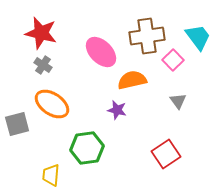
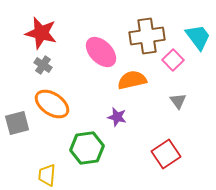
purple star: moved 7 px down
gray square: moved 1 px up
yellow trapezoid: moved 4 px left
